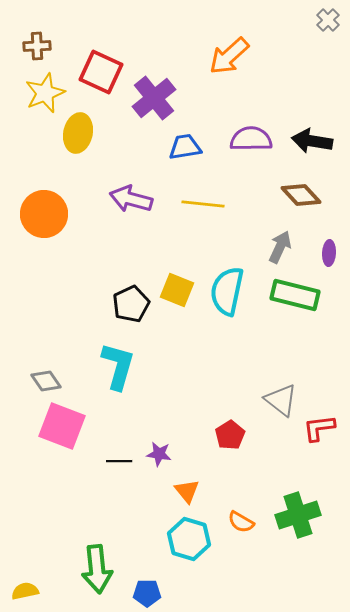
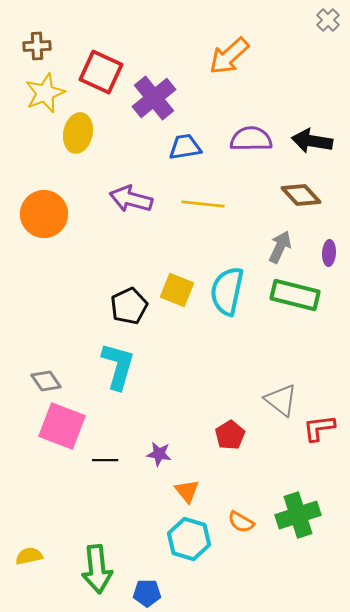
black pentagon: moved 2 px left, 2 px down
black line: moved 14 px left, 1 px up
yellow semicircle: moved 4 px right, 35 px up
